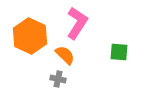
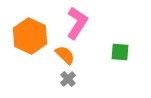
green square: moved 1 px right
gray cross: moved 10 px right; rotated 35 degrees clockwise
